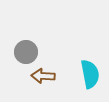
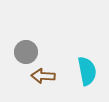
cyan semicircle: moved 3 px left, 3 px up
